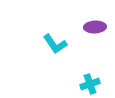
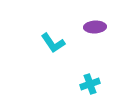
cyan L-shape: moved 2 px left, 1 px up
